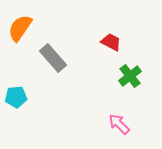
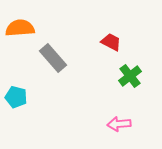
orange semicircle: rotated 52 degrees clockwise
cyan pentagon: rotated 20 degrees clockwise
pink arrow: rotated 50 degrees counterclockwise
